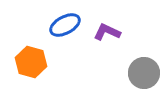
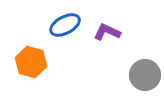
gray circle: moved 1 px right, 2 px down
